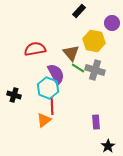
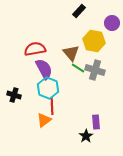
purple semicircle: moved 12 px left, 5 px up
black star: moved 22 px left, 10 px up
